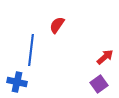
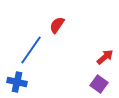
blue line: rotated 28 degrees clockwise
purple square: rotated 18 degrees counterclockwise
